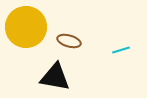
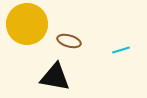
yellow circle: moved 1 px right, 3 px up
